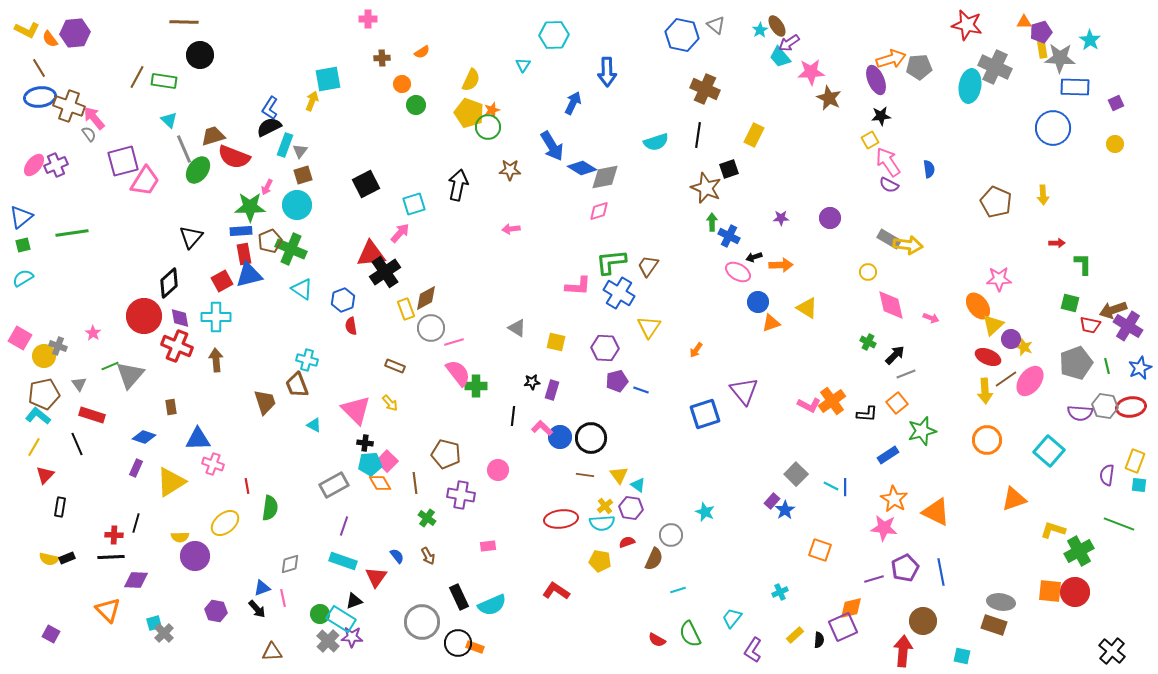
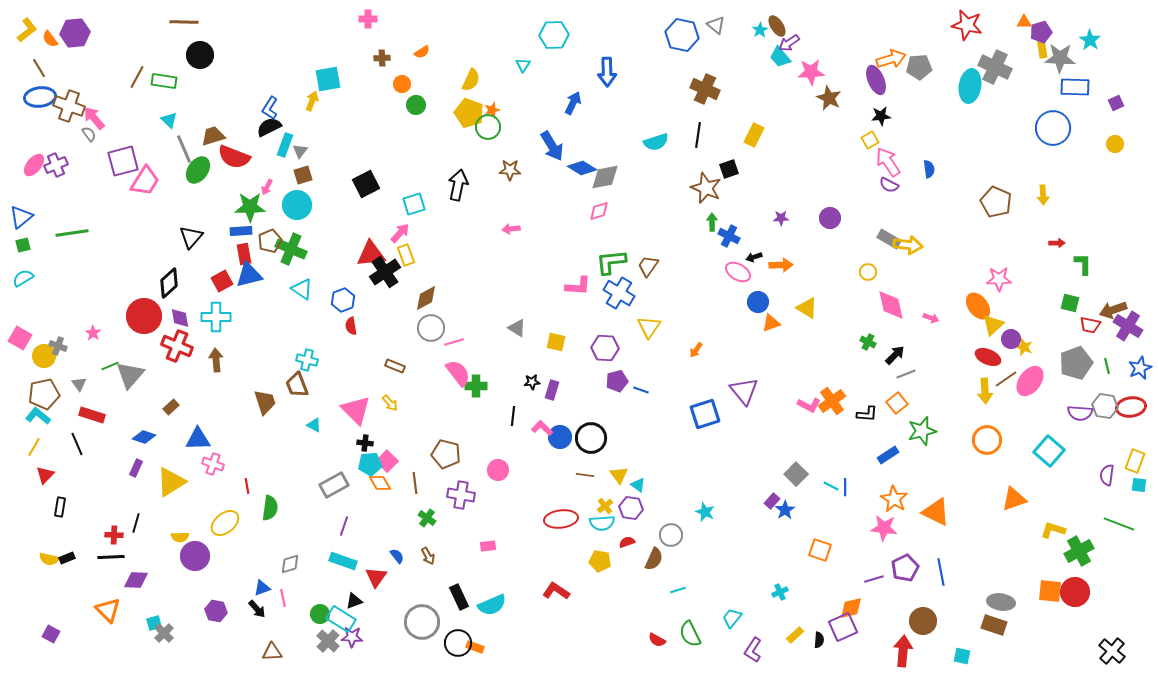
yellow L-shape at (27, 30): rotated 65 degrees counterclockwise
yellow rectangle at (406, 309): moved 54 px up
brown rectangle at (171, 407): rotated 56 degrees clockwise
